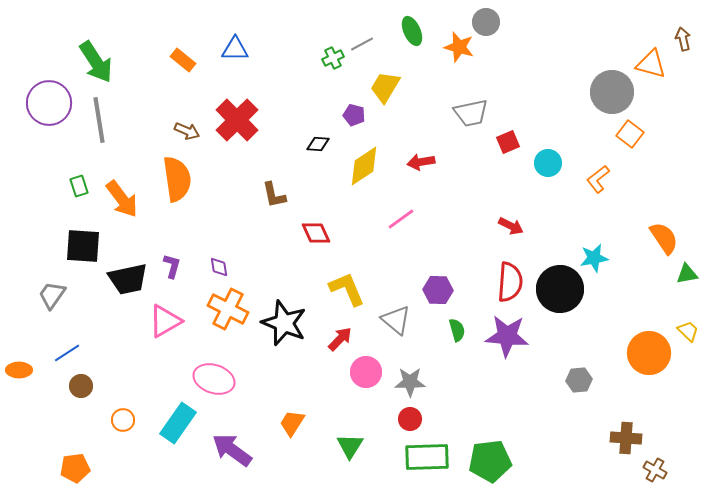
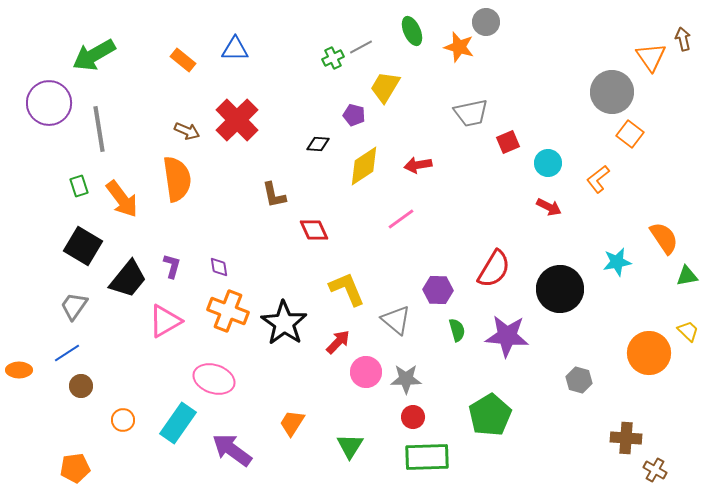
gray line at (362, 44): moved 1 px left, 3 px down
green arrow at (96, 62): moved 2 px left, 7 px up; rotated 93 degrees clockwise
orange triangle at (651, 64): moved 7 px up; rotated 40 degrees clockwise
gray line at (99, 120): moved 9 px down
red arrow at (421, 162): moved 3 px left, 3 px down
red arrow at (511, 226): moved 38 px right, 19 px up
red diamond at (316, 233): moved 2 px left, 3 px up
black square at (83, 246): rotated 27 degrees clockwise
cyan star at (594, 258): moved 23 px right, 4 px down
green triangle at (687, 274): moved 2 px down
black trapezoid at (128, 279): rotated 39 degrees counterclockwise
red semicircle at (510, 282): moved 16 px left, 13 px up; rotated 27 degrees clockwise
gray trapezoid at (52, 295): moved 22 px right, 11 px down
orange cross at (228, 309): moved 2 px down; rotated 6 degrees counterclockwise
black star at (284, 323): rotated 12 degrees clockwise
red arrow at (340, 339): moved 2 px left, 3 px down
gray hexagon at (579, 380): rotated 20 degrees clockwise
gray star at (410, 382): moved 4 px left, 3 px up
red circle at (410, 419): moved 3 px right, 2 px up
green pentagon at (490, 461): moved 46 px up; rotated 24 degrees counterclockwise
